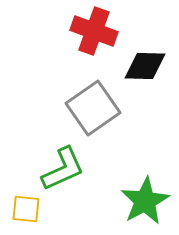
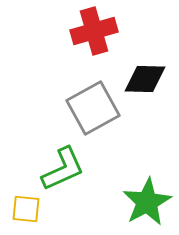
red cross: rotated 36 degrees counterclockwise
black diamond: moved 13 px down
gray square: rotated 6 degrees clockwise
green star: moved 2 px right, 1 px down
